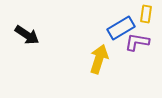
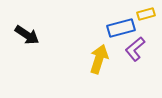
yellow rectangle: rotated 66 degrees clockwise
blue rectangle: rotated 16 degrees clockwise
purple L-shape: moved 2 px left, 7 px down; rotated 50 degrees counterclockwise
